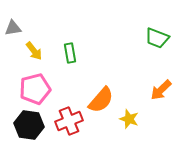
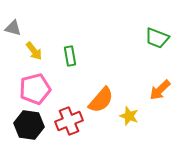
gray triangle: rotated 24 degrees clockwise
green rectangle: moved 3 px down
orange arrow: moved 1 px left
yellow star: moved 3 px up
